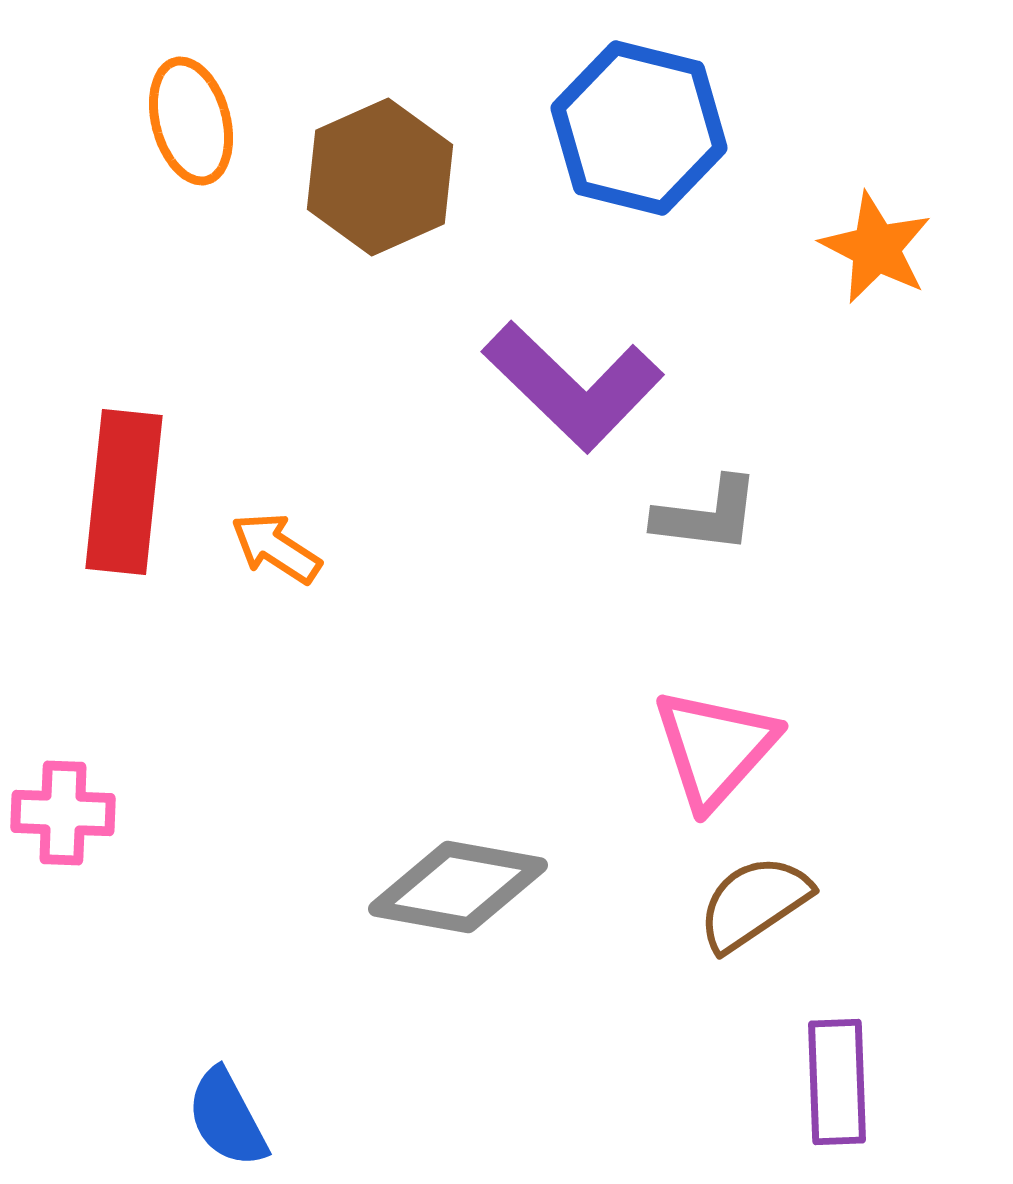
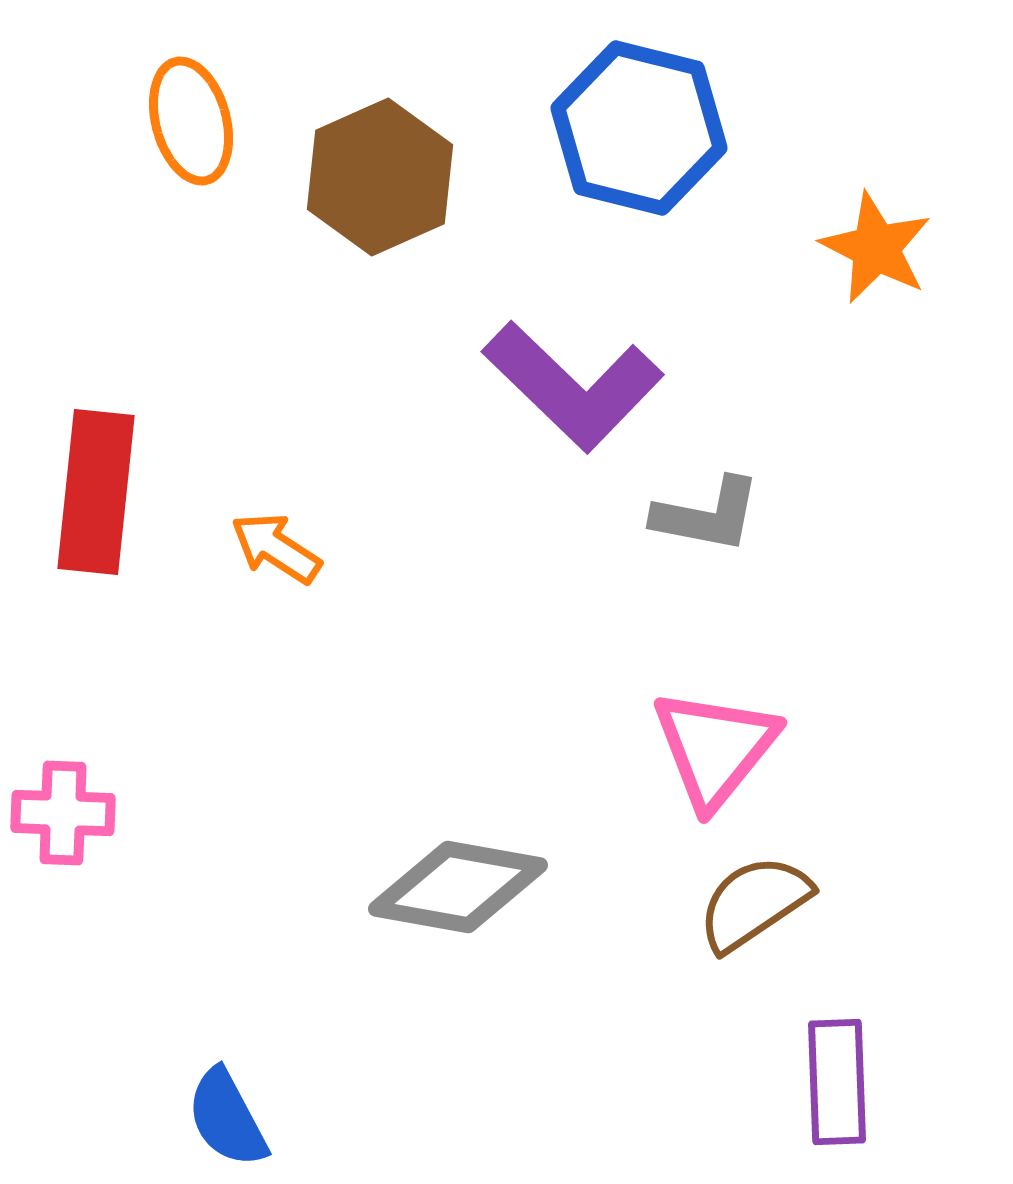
red rectangle: moved 28 px left
gray L-shape: rotated 4 degrees clockwise
pink triangle: rotated 3 degrees counterclockwise
